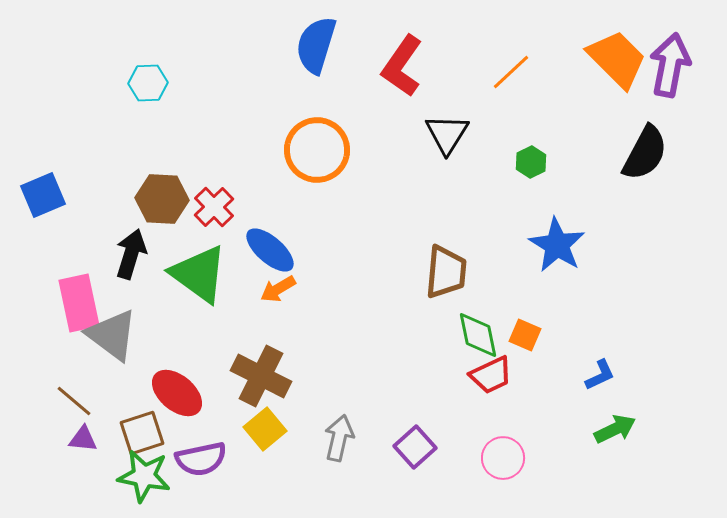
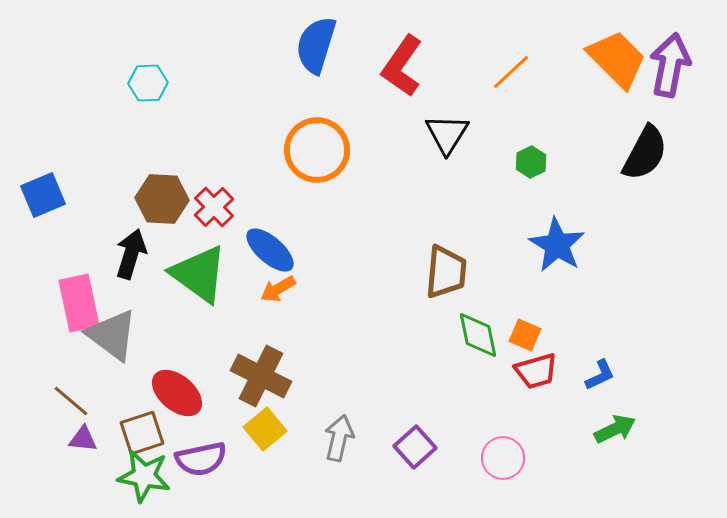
red trapezoid: moved 45 px right, 4 px up; rotated 9 degrees clockwise
brown line: moved 3 px left
